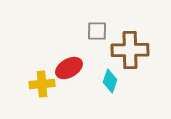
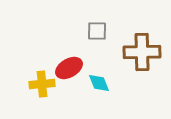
brown cross: moved 12 px right, 2 px down
cyan diamond: moved 11 px left, 2 px down; rotated 40 degrees counterclockwise
